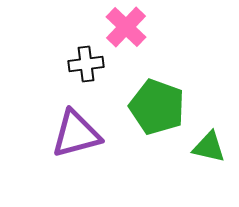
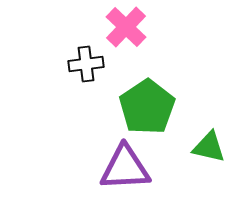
green pentagon: moved 10 px left; rotated 18 degrees clockwise
purple triangle: moved 49 px right, 34 px down; rotated 12 degrees clockwise
